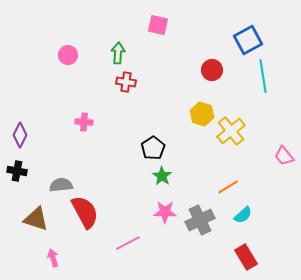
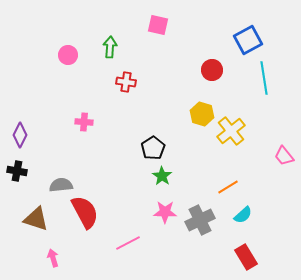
green arrow: moved 8 px left, 6 px up
cyan line: moved 1 px right, 2 px down
